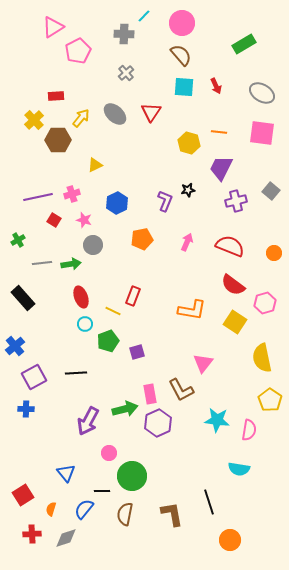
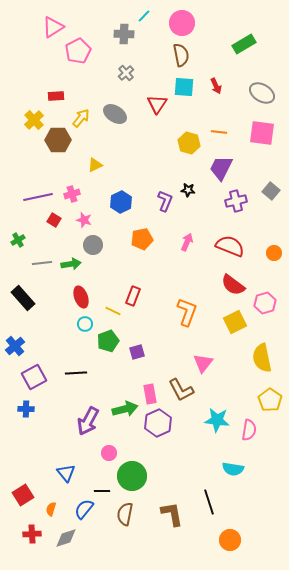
brown semicircle at (181, 55): rotated 30 degrees clockwise
red triangle at (151, 112): moved 6 px right, 8 px up
gray ellipse at (115, 114): rotated 10 degrees counterclockwise
black star at (188, 190): rotated 16 degrees clockwise
blue hexagon at (117, 203): moved 4 px right, 1 px up
orange L-shape at (192, 310): moved 5 px left, 2 px down; rotated 80 degrees counterclockwise
yellow square at (235, 322): rotated 30 degrees clockwise
cyan semicircle at (239, 469): moved 6 px left
